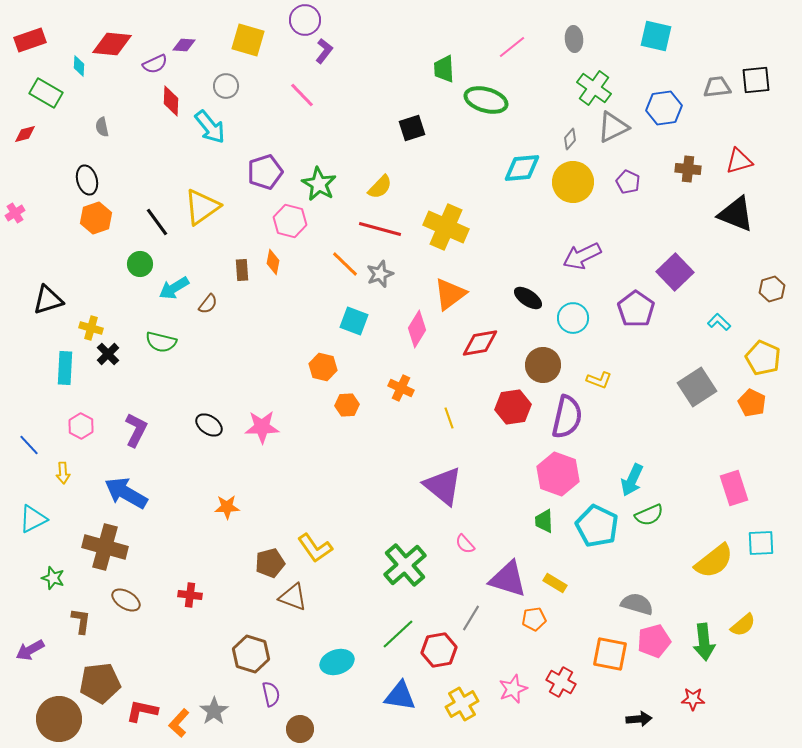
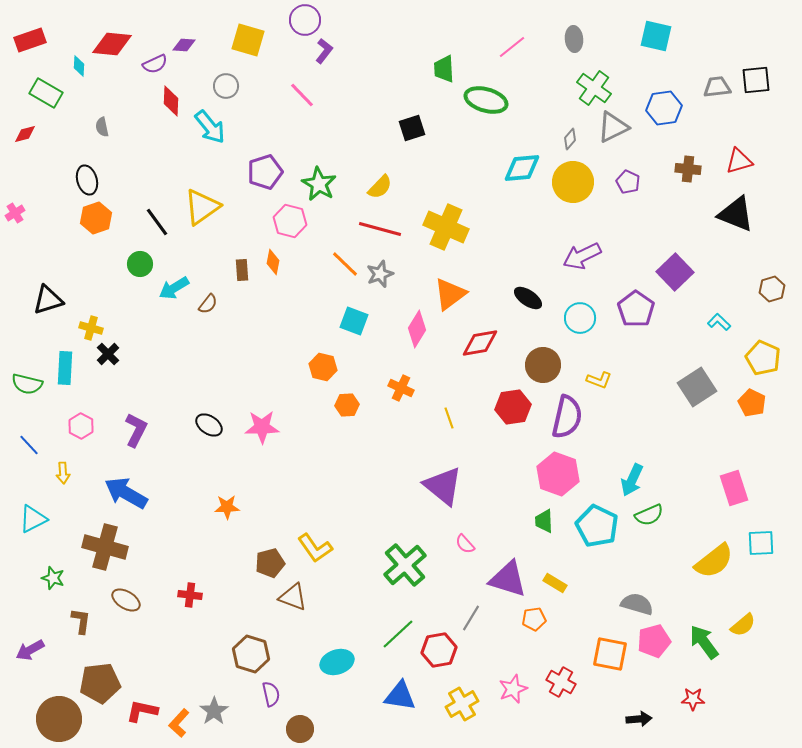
cyan circle at (573, 318): moved 7 px right
green semicircle at (161, 342): moved 134 px left, 42 px down
green arrow at (704, 642): rotated 150 degrees clockwise
